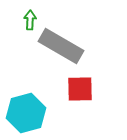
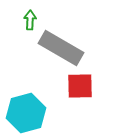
gray rectangle: moved 2 px down
red square: moved 3 px up
